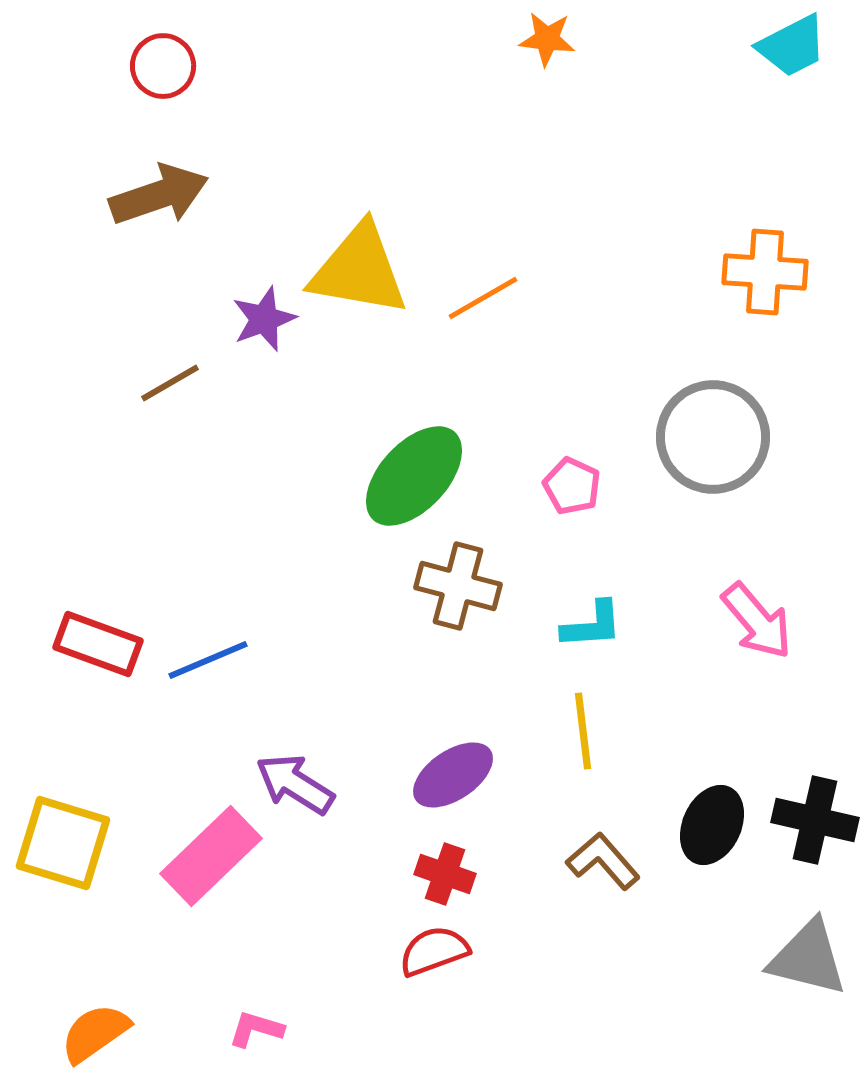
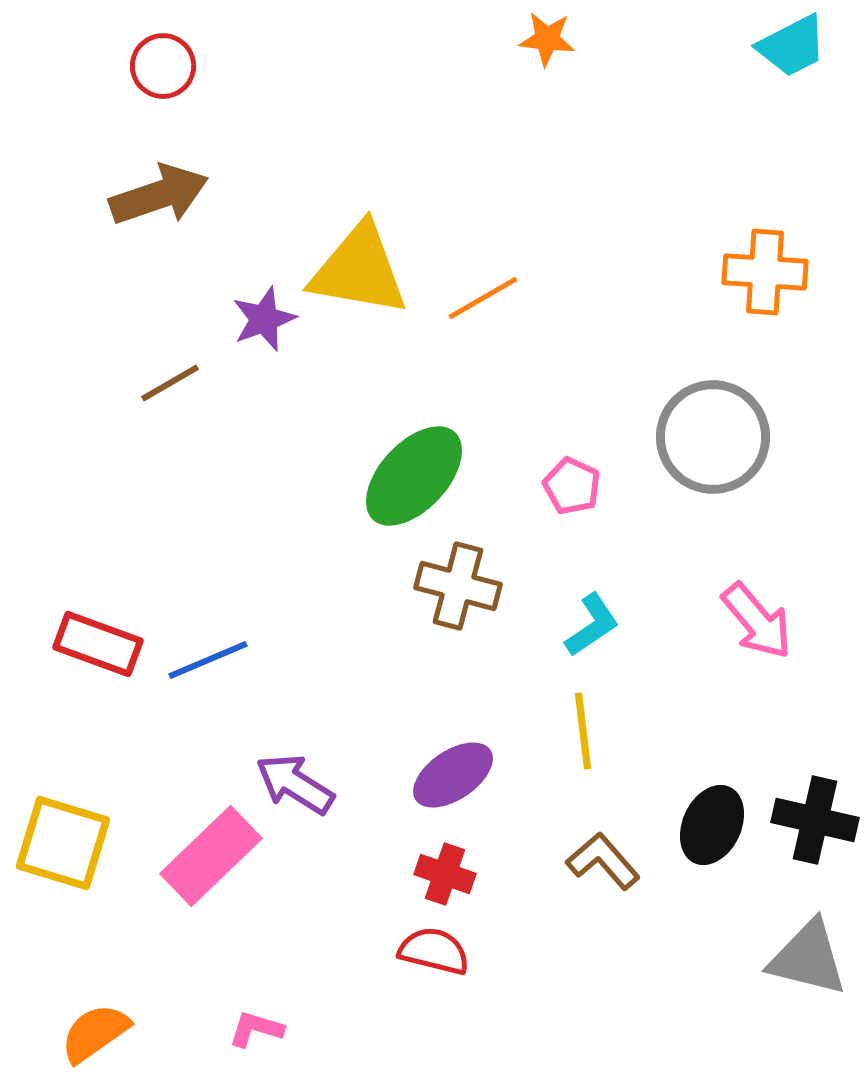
cyan L-shape: rotated 30 degrees counterclockwise
red semicircle: rotated 34 degrees clockwise
